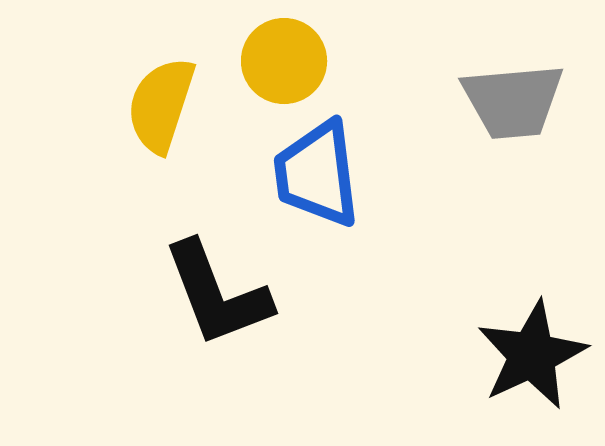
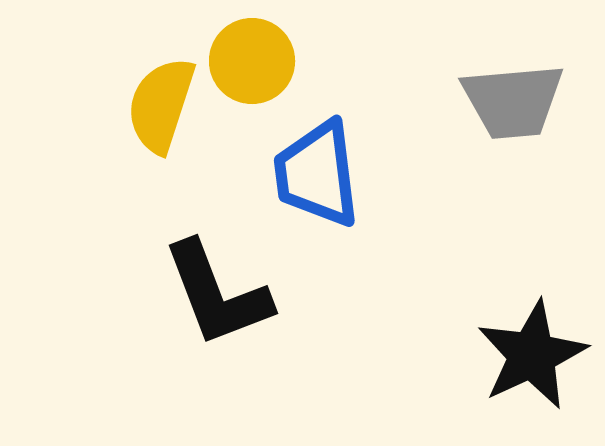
yellow circle: moved 32 px left
